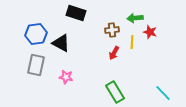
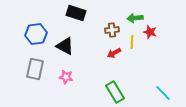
black triangle: moved 4 px right, 3 px down
red arrow: rotated 32 degrees clockwise
gray rectangle: moved 1 px left, 4 px down
